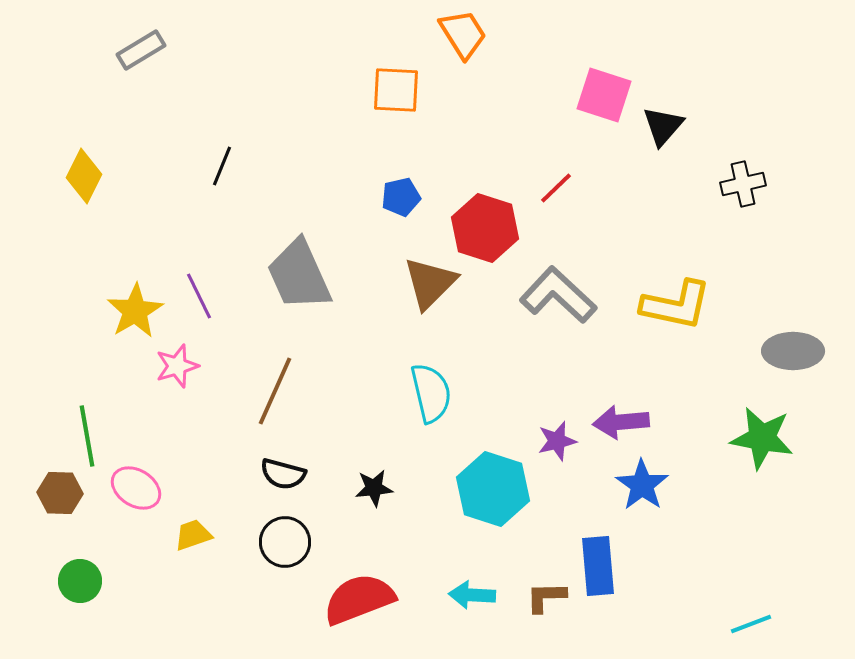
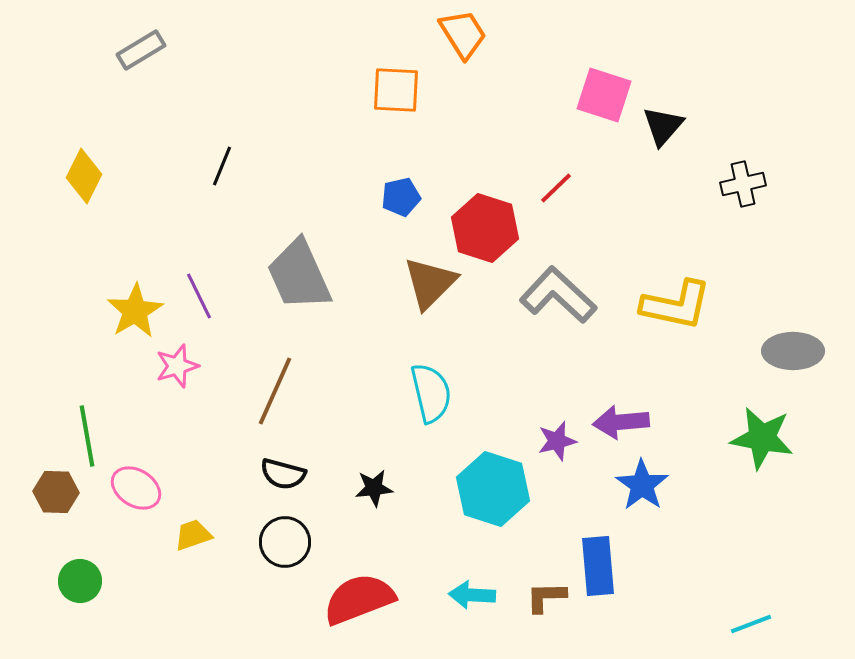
brown hexagon: moved 4 px left, 1 px up
